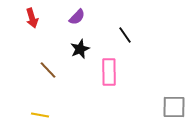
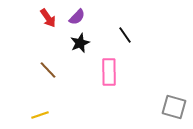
red arrow: moved 16 px right; rotated 18 degrees counterclockwise
black star: moved 6 px up
gray square: rotated 15 degrees clockwise
yellow line: rotated 30 degrees counterclockwise
